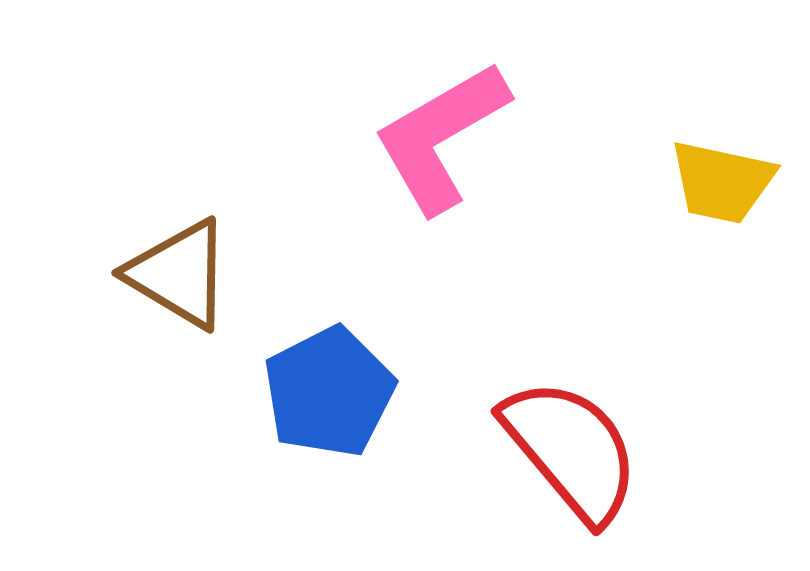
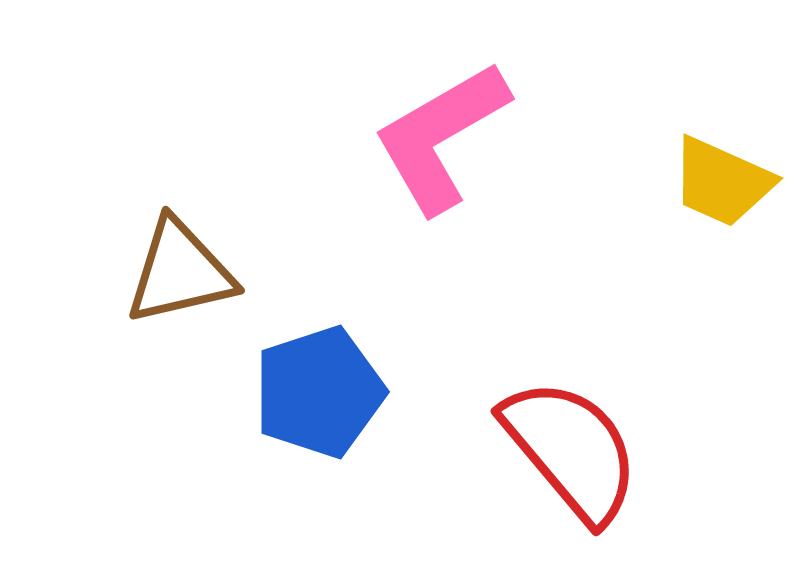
yellow trapezoid: rotated 12 degrees clockwise
brown triangle: moved 1 px right, 2 px up; rotated 44 degrees counterclockwise
blue pentagon: moved 10 px left; rotated 9 degrees clockwise
